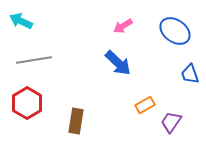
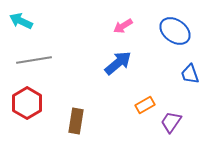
blue arrow: rotated 84 degrees counterclockwise
